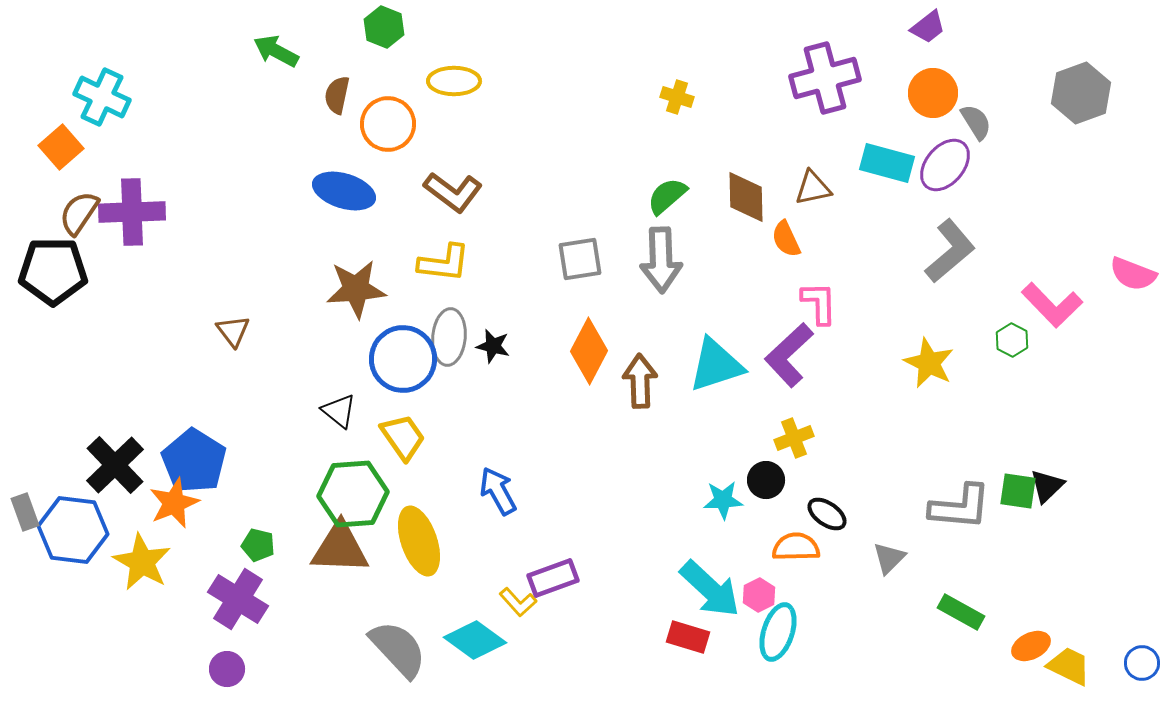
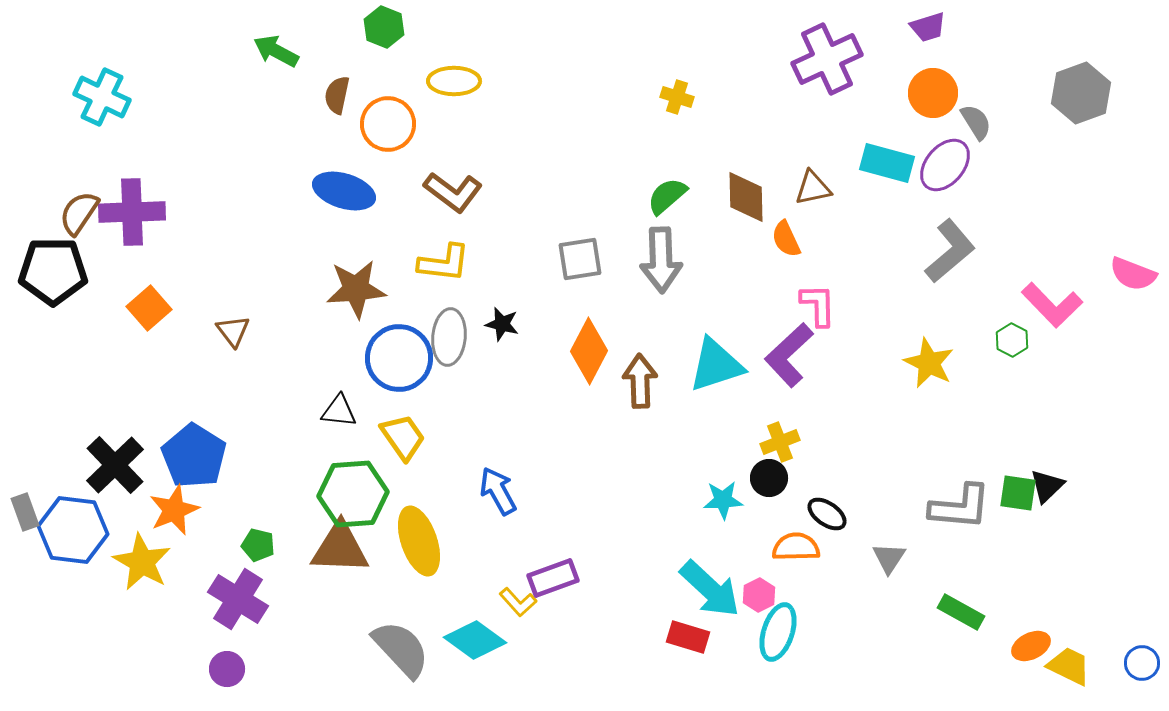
purple trapezoid at (928, 27): rotated 21 degrees clockwise
purple cross at (825, 78): moved 2 px right, 19 px up; rotated 10 degrees counterclockwise
orange square at (61, 147): moved 88 px right, 161 px down
pink L-shape at (819, 303): moved 1 px left, 2 px down
black star at (493, 346): moved 9 px right, 22 px up
blue circle at (403, 359): moved 4 px left, 1 px up
black triangle at (339, 411): rotated 33 degrees counterclockwise
yellow cross at (794, 438): moved 14 px left, 4 px down
blue pentagon at (194, 461): moved 5 px up
black circle at (766, 480): moved 3 px right, 2 px up
green square at (1018, 491): moved 2 px down
orange star at (174, 503): moved 7 px down
gray triangle at (889, 558): rotated 12 degrees counterclockwise
gray semicircle at (398, 649): moved 3 px right
